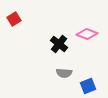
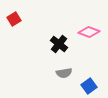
pink diamond: moved 2 px right, 2 px up
gray semicircle: rotated 14 degrees counterclockwise
blue square: moved 1 px right; rotated 14 degrees counterclockwise
